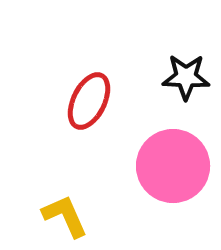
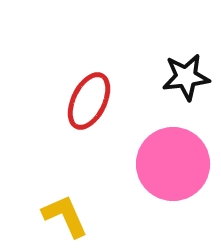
black star: rotated 9 degrees counterclockwise
pink circle: moved 2 px up
